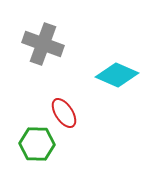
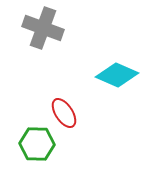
gray cross: moved 16 px up
